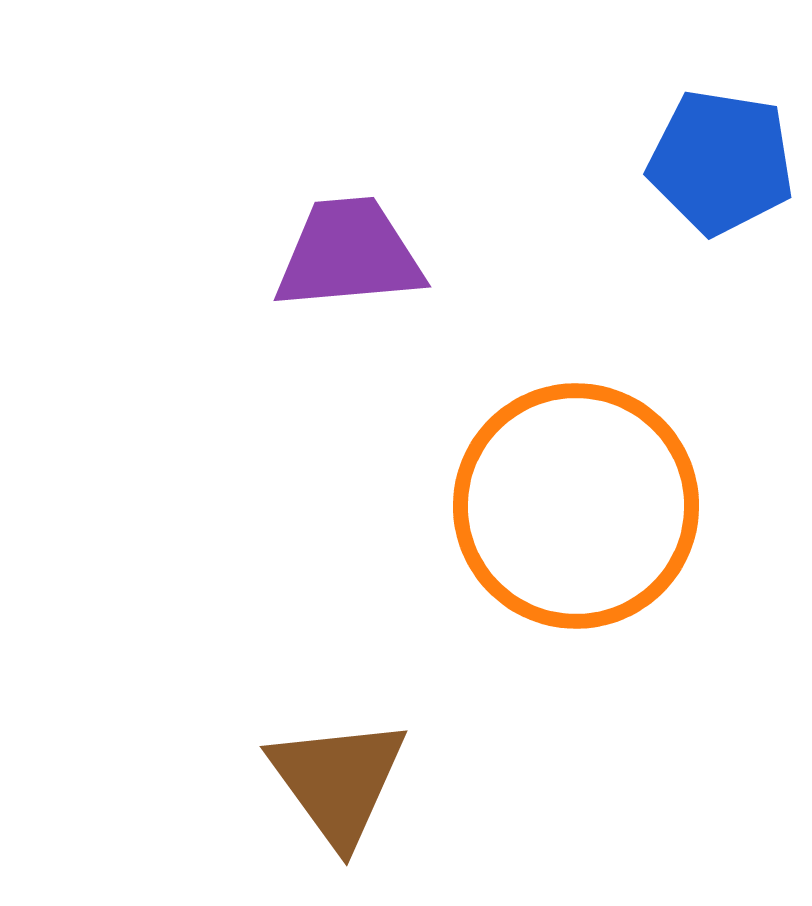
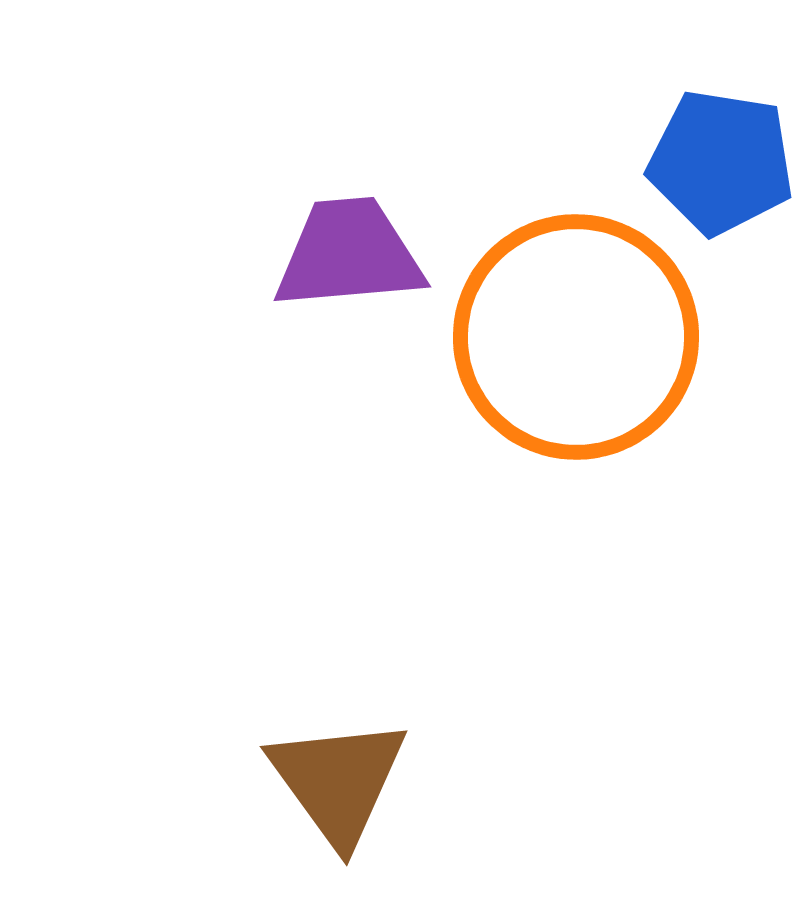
orange circle: moved 169 px up
